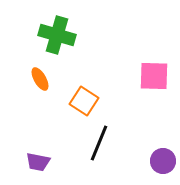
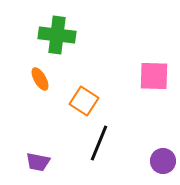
green cross: rotated 9 degrees counterclockwise
